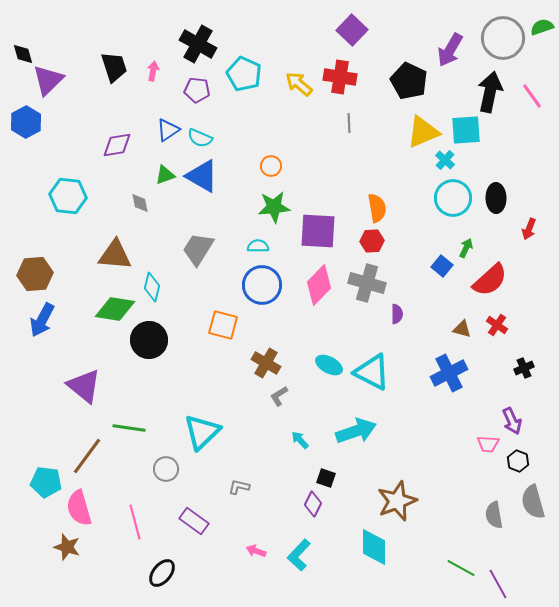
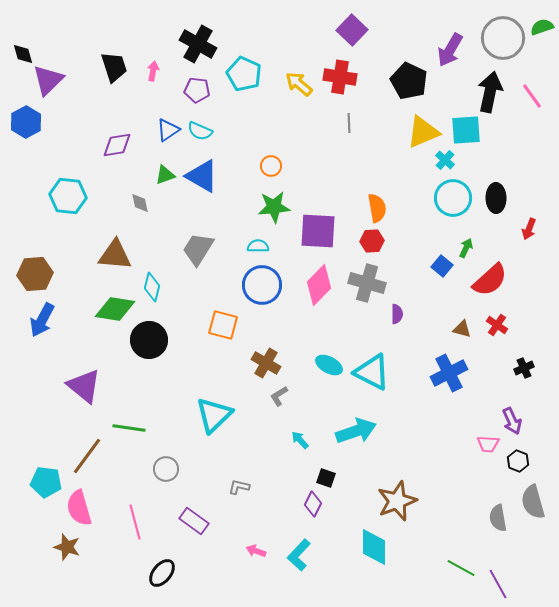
cyan semicircle at (200, 138): moved 7 px up
cyan triangle at (202, 432): moved 12 px right, 17 px up
gray semicircle at (494, 515): moved 4 px right, 3 px down
